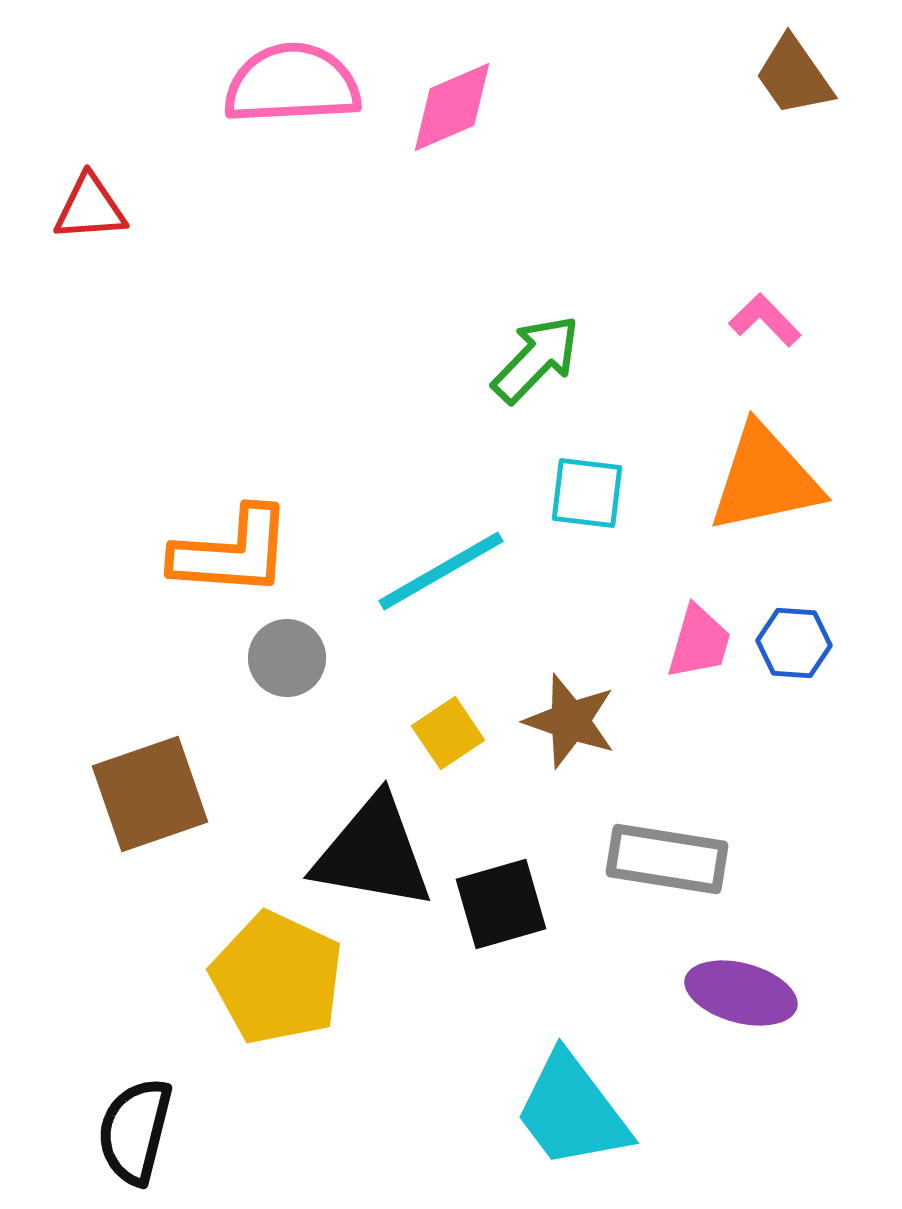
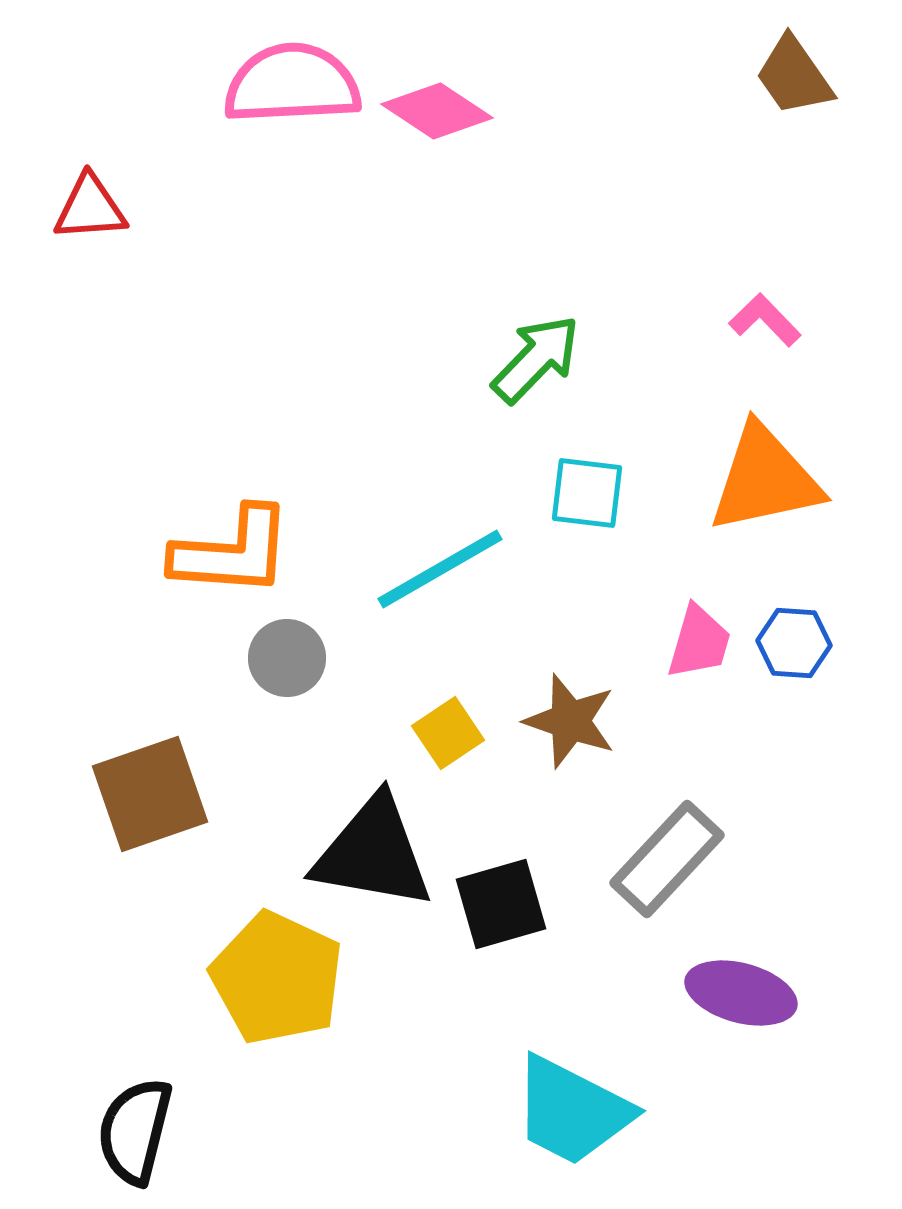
pink diamond: moved 15 px left, 4 px down; rotated 57 degrees clockwise
cyan line: moved 1 px left, 2 px up
gray rectangle: rotated 56 degrees counterclockwise
cyan trapezoid: rotated 26 degrees counterclockwise
